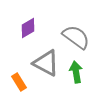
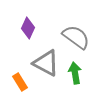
purple diamond: rotated 35 degrees counterclockwise
green arrow: moved 1 px left, 1 px down
orange rectangle: moved 1 px right
